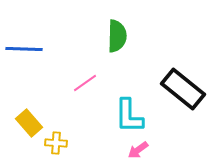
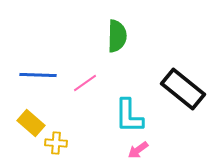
blue line: moved 14 px right, 26 px down
yellow rectangle: moved 2 px right; rotated 8 degrees counterclockwise
